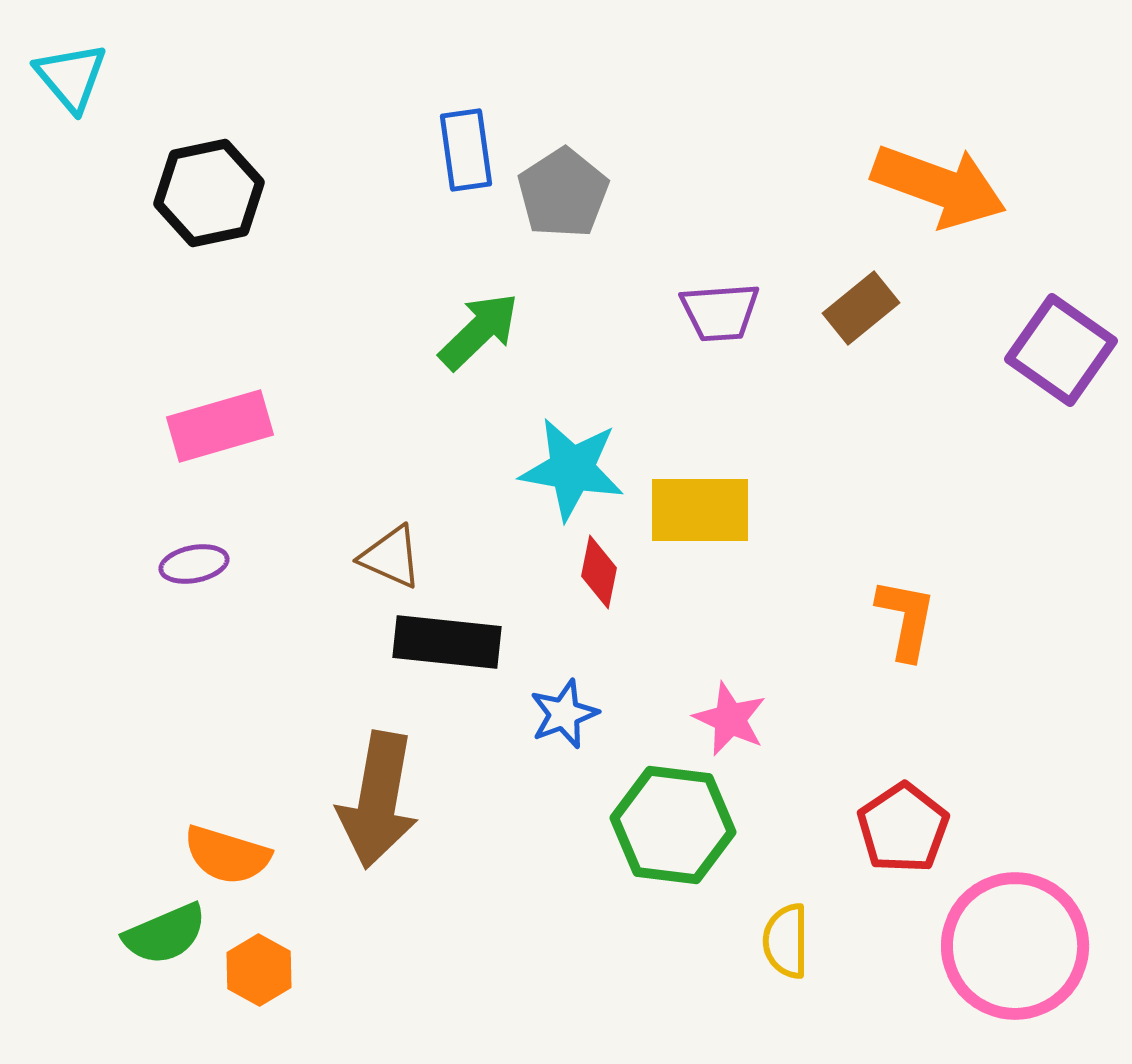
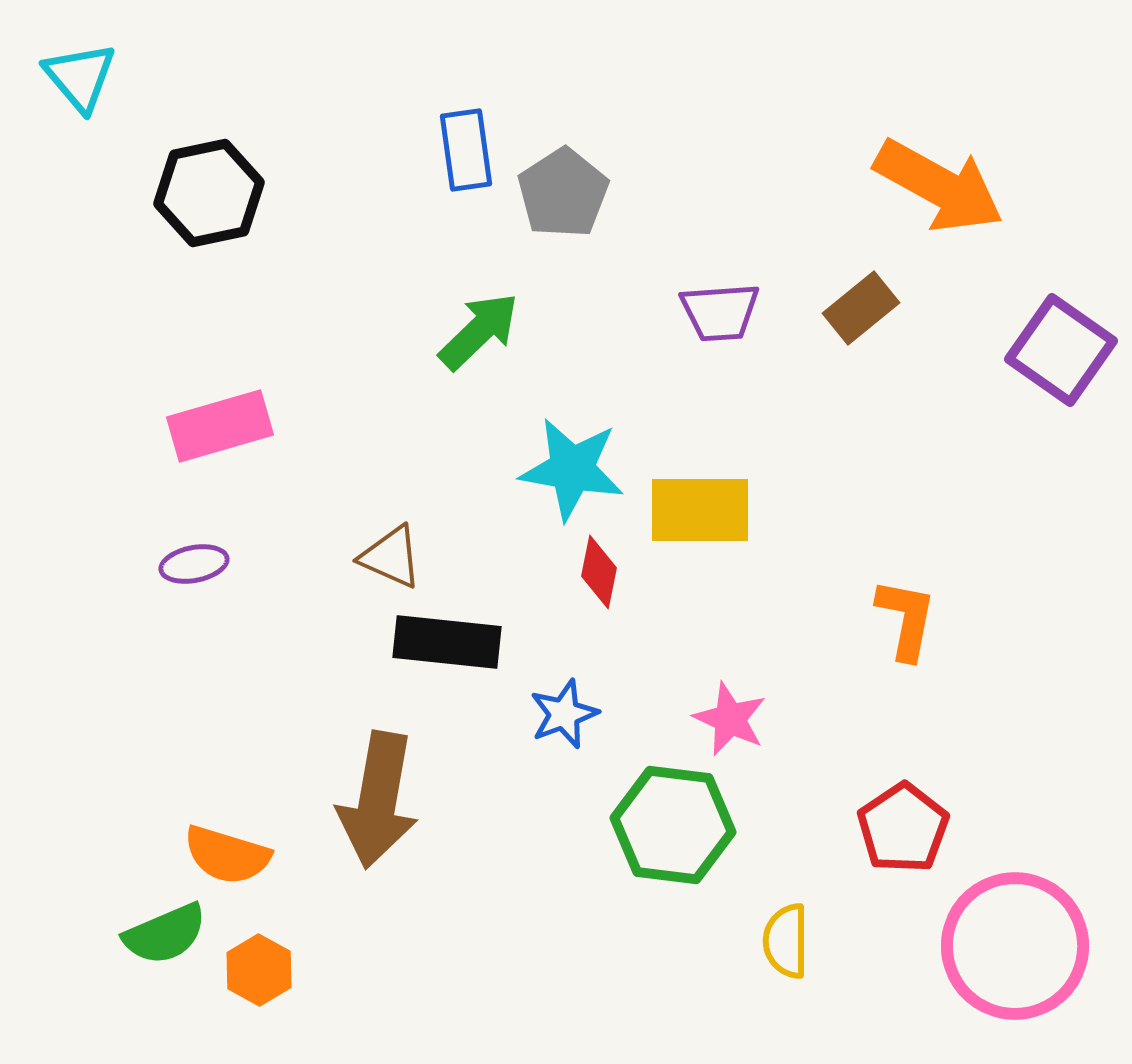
cyan triangle: moved 9 px right
orange arrow: rotated 9 degrees clockwise
